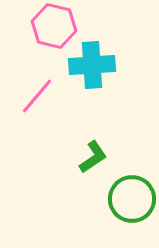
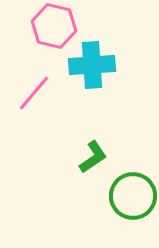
pink line: moved 3 px left, 3 px up
green circle: moved 1 px right, 3 px up
